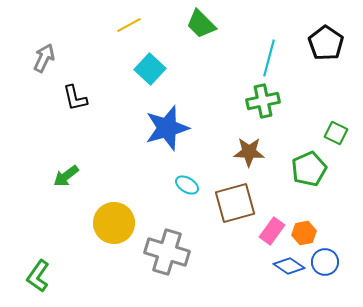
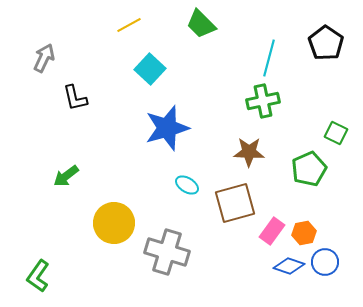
blue diamond: rotated 16 degrees counterclockwise
